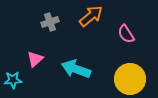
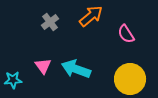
gray cross: rotated 18 degrees counterclockwise
pink triangle: moved 8 px right, 7 px down; rotated 24 degrees counterclockwise
